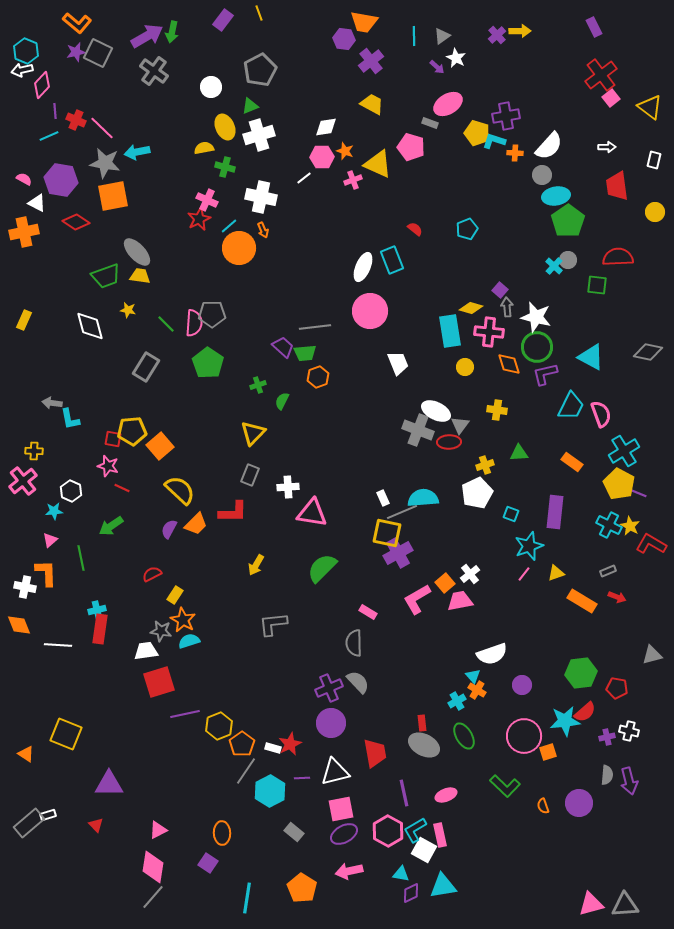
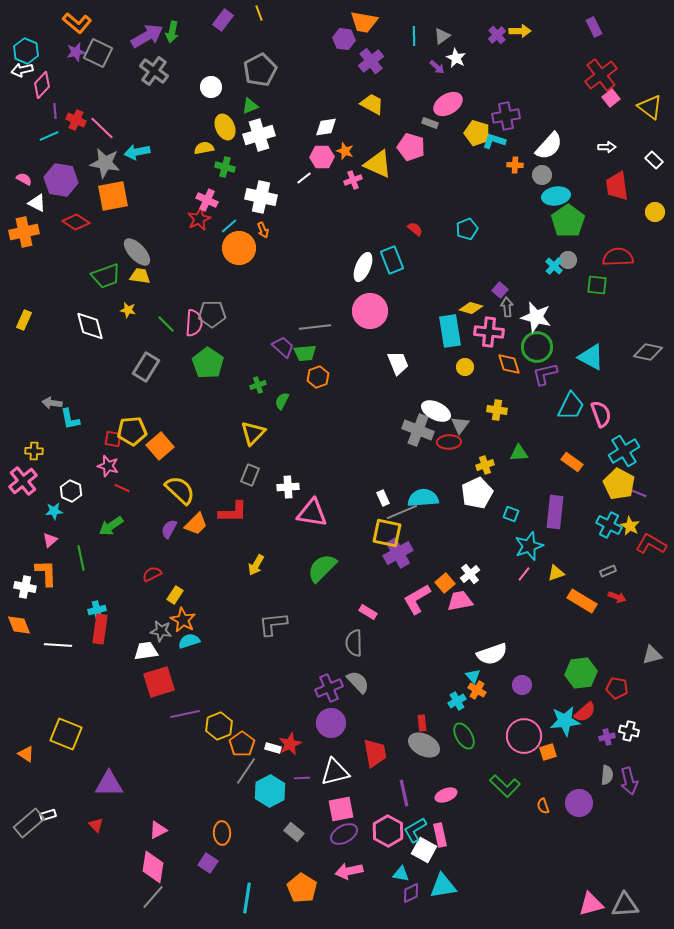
orange cross at (515, 153): moved 12 px down
white rectangle at (654, 160): rotated 60 degrees counterclockwise
